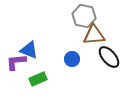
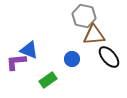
green rectangle: moved 10 px right, 1 px down; rotated 12 degrees counterclockwise
